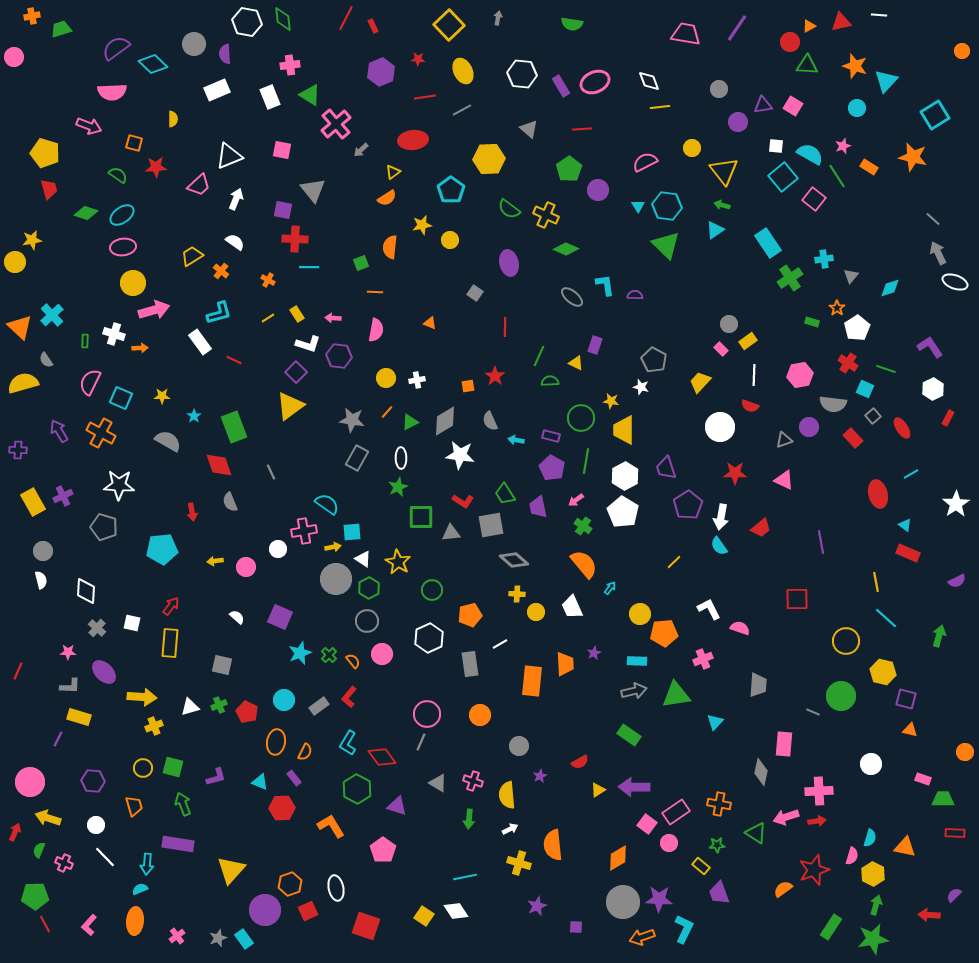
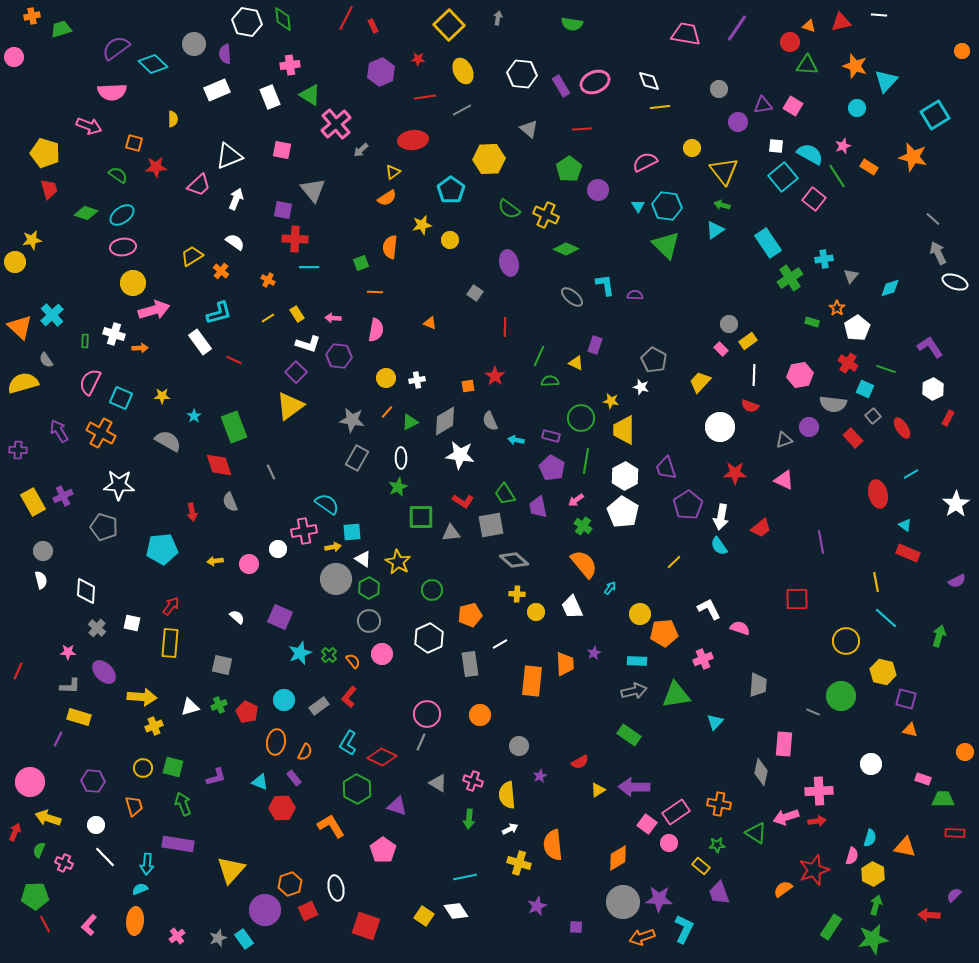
orange triangle at (809, 26): rotated 48 degrees clockwise
pink circle at (246, 567): moved 3 px right, 3 px up
gray circle at (367, 621): moved 2 px right
red diamond at (382, 757): rotated 28 degrees counterclockwise
